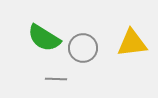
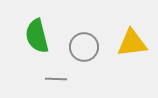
green semicircle: moved 7 px left, 2 px up; rotated 44 degrees clockwise
gray circle: moved 1 px right, 1 px up
